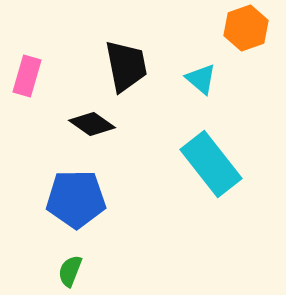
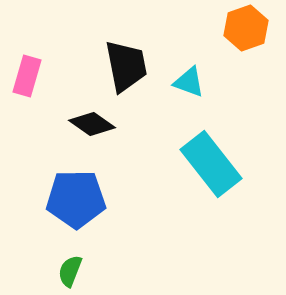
cyan triangle: moved 12 px left, 3 px down; rotated 20 degrees counterclockwise
